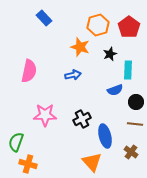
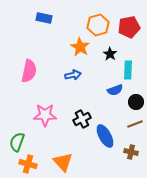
blue rectangle: rotated 35 degrees counterclockwise
red pentagon: rotated 25 degrees clockwise
orange star: rotated 12 degrees clockwise
black star: rotated 16 degrees counterclockwise
brown line: rotated 28 degrees counterclockwise
blue ellipse: rotated 15 degrees counterclockwise
green semicircle: moved 1 px right
brown cross: rotated 24 degrees counterclockwise
orange triangle: moved 29 px left
